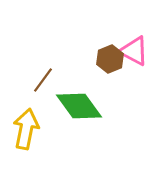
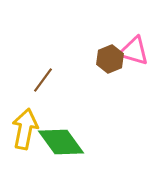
pink triangle: rotated 12 degrees counterclockwise
green diamond: moved 18 px left, 36 px down
yellow arrow: moved 1 px left
